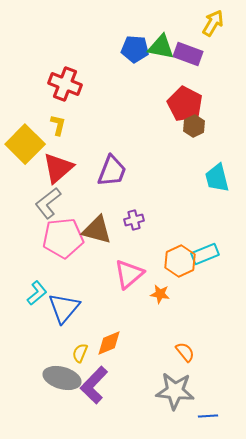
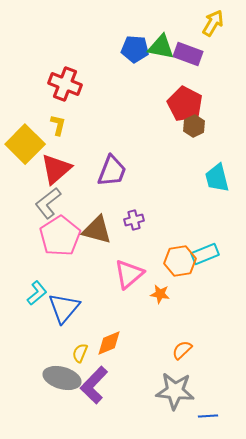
red triangle: moved 2 px left, 1 px down
pink pentagon: moved 3 px left, 2 px up; rotated 27 degrees counterclockwise
orange hexagon: rotated 16 degrees clockwise
orange semicircle: moved 3 px left, 2 px up; rotated 95 degrees counterclockwise
